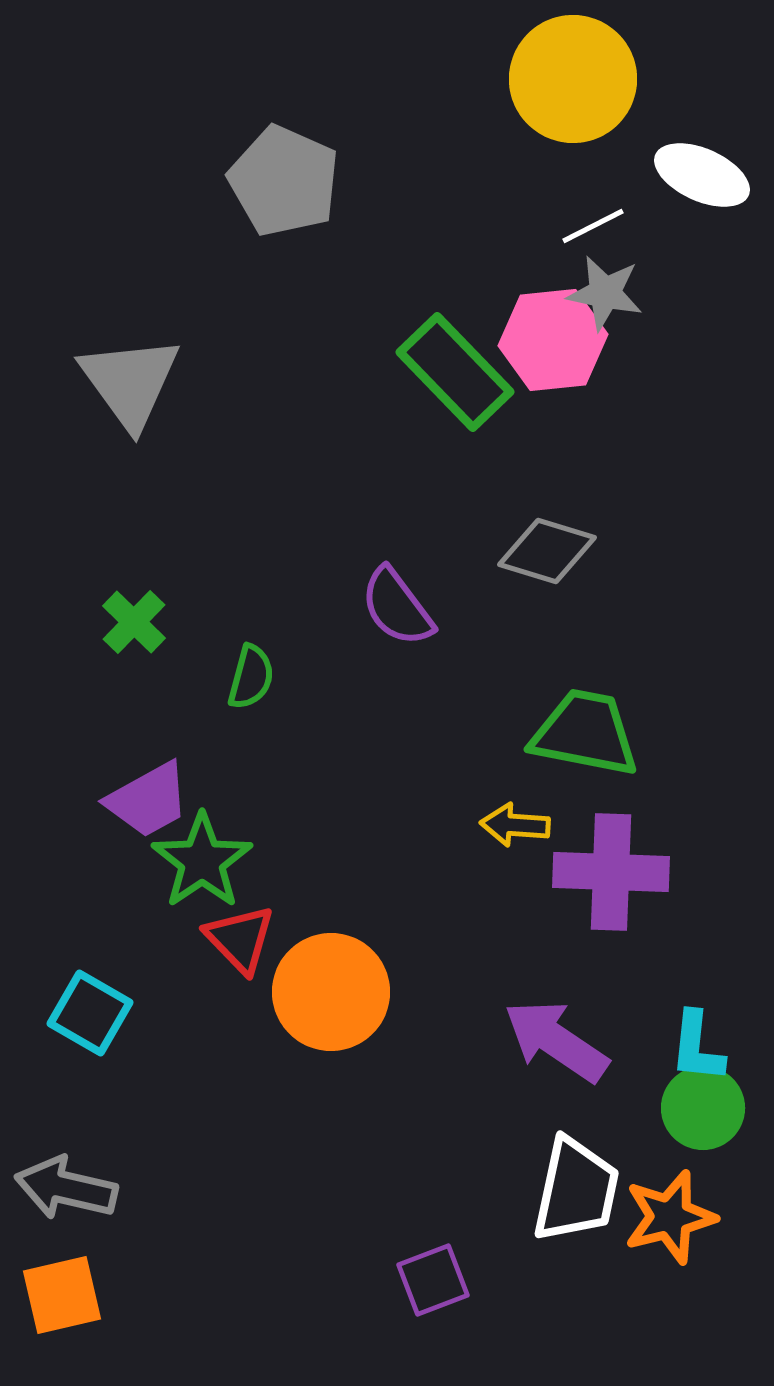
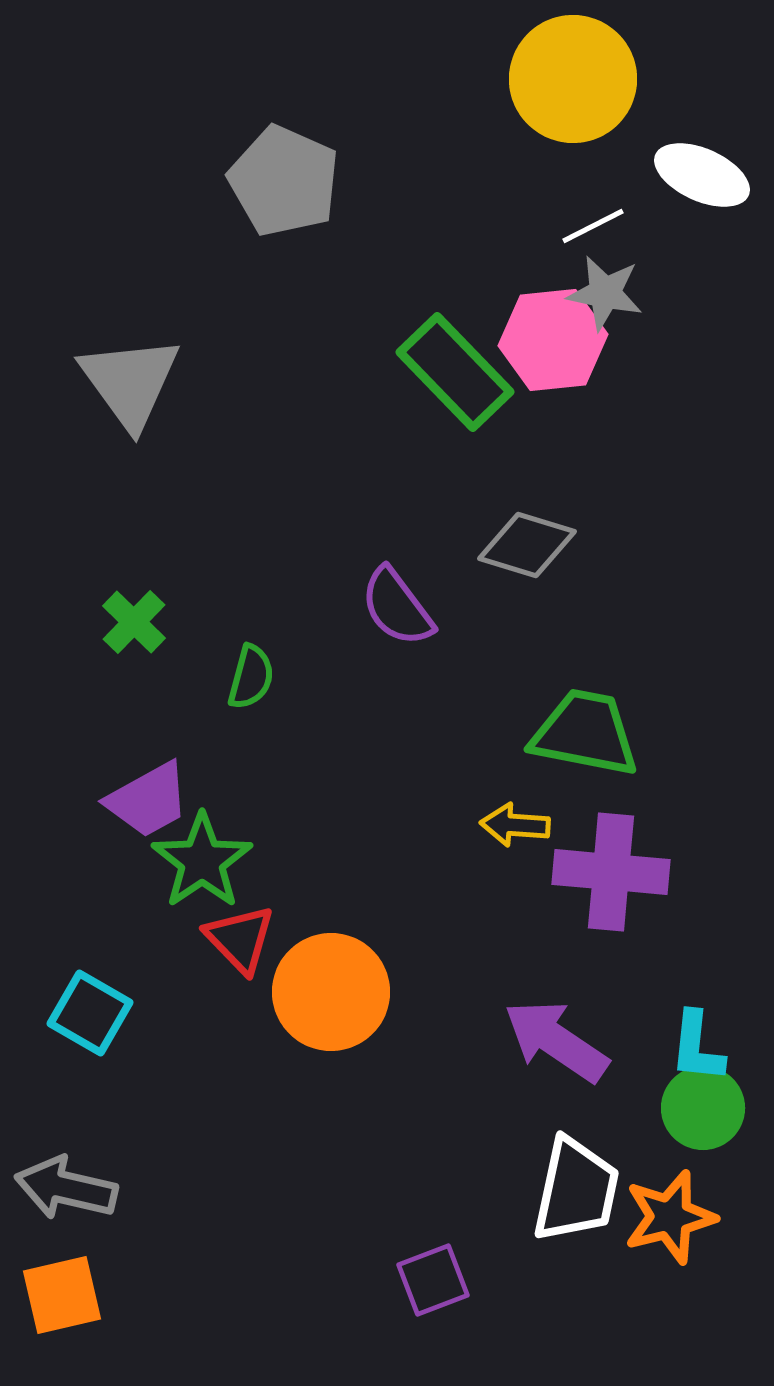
gray diamond: moved 20 px left, 6 px up
purple cross: rotated 3 degrees clockwise
